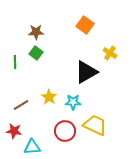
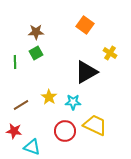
green square: rotated 24 degrees clockwise
cyan triangle: rotated 24 degrees clockwise
